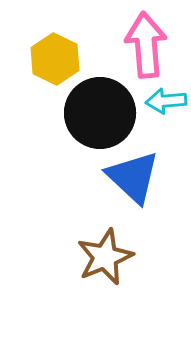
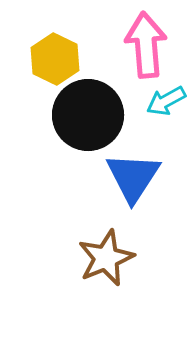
cyan arrow: rotated 24 degrees counterclockwise
black circle: moved 12 px left, 2 px down
blue triangle: rotated 20 degrees clockwise
brown star: moved 1 px right, 1 px down
